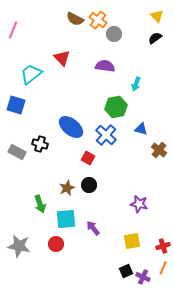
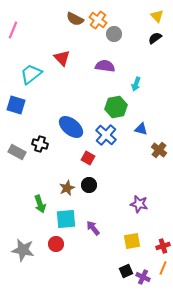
gray star: moved 4 px right, 4 px down
